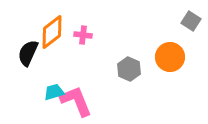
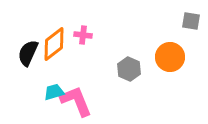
gray square: rotated 24 degrees counterclockwise
orange diamond: moved 2 px right, 12 px down
